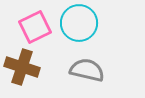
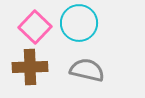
pink square: rotated 20 degrees counterclockwise
brown cross: moved 8 px right; rotated 20 degrees counterclockwise
